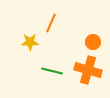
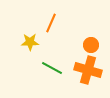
orange circle: moved 2 px left, 3 px down
green line: moved 3 px up; rotated 15 degrees clockwise
